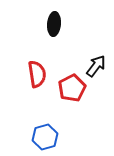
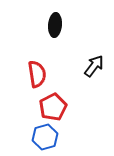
black ellipse: moved 1 px right, 1 px down
black arrow: moved 2 px left
red pentagon: moved 19 px left, 19 px down
